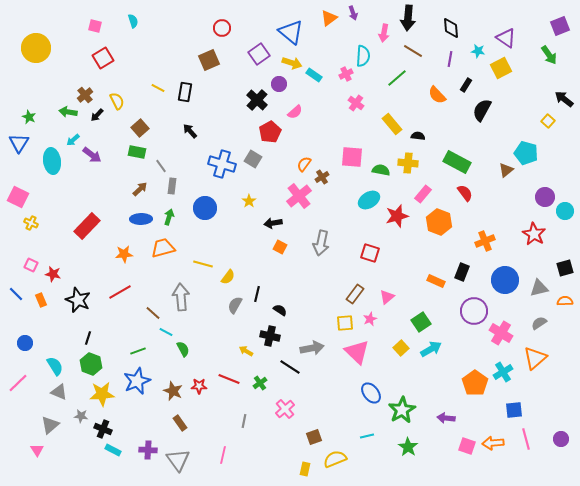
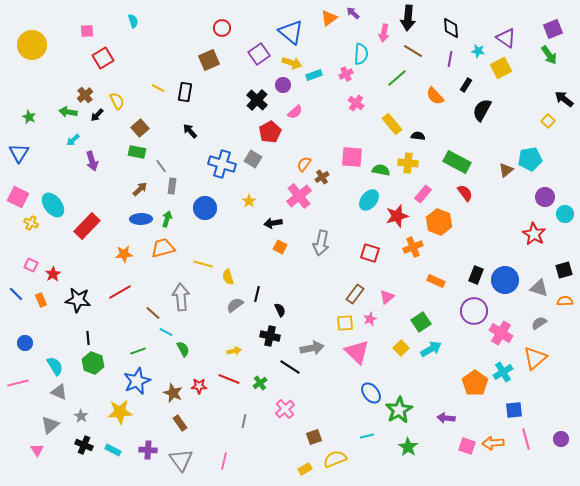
purple arrow at (353, 13): rotated 152 degrees clockwise
pink square at (95, 26): moved 8 px left, 5 px down; rotated 16 degrees counterclockwise
purple square at (560, 26): moved 7 px left, 3 px down
yellow circle at (36, 48): moved 4 px left, 3 px up
cyan semicircle at (363, 56): moved 2 px left, 2 px up
cyan rectangle at (314, 75): rotated 56 degrees counterclockwise
purple circle at (279, 84): moved 4 px right, 1 px down
orange semicircle at (437, 95): moved 2 px left, 1 px down
blue triangle at (19, 143): moved 10 px down
cyan pentagon at (526, 153): moved 4 px right, 6 px down; rotated 25 degrees counterclockwise
purple arrow at (92, 155): moved 6 px down; rotated 36 degrees clockwise
cyan ellipse at (52, 161): moved 1 px right, 44 px down; rotated 30 degrees counterclockwise
cyan ellipse at (369, 200): rotated 20 degrees counterclockwise
cyan circle at (565, 211): moved 3 px down
green arrow at (169, 217): moved 2 px left, 2 px down
orange cross at (485, 241): moved 72 px left, 6 px down
black square at (565, 268): moved 1 px left, 2 px down
black rectangle at (462, 272): moved 14 px right, 3 px down
red star at (53, 274): rotated 28 degrees clockwise
yellow semicircle at (228, 277): rotated 126 degrees clockwise
gray triangle at (539, 288): rotated 30 degrees clockwise
black star at (78, 300): rotated 15 degrees counterclockwise
gray semicircle at (235, 305): rotated 24 degrees clockwise
black semicircle at (280, 310): rotated 32 degrees clockwise
black line at (88, 338): rotated 24 degrees counterclockwise
yellow arrow at (246, 351): moved 12 px left; rotated 136 degrees clockwise
green hexagon at (91, 364): moved 2 px right, 1 px up
pink line at (18, 383): rotated 30 degrees clockwise
brown star at (173, 391): moved 2 px down
yellow star at (102, 394): moved 18 px right, 18 px down
green star at (402, 410): moved 3 px left
gray star at (81, 416): rotated 24 degrees clockwise
black cross at (103, 429): moved 19 px left, 16 px down
pink line at (223, 455): moved 1 px right, 6 px down
gray triangle at (178, 460): moved 3 px right
yellow rectangle at (305, 469): rotated 48 degrees clockwise
